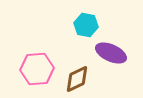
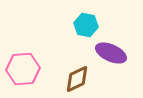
pink hexagon: moved 14 px left
